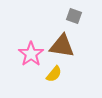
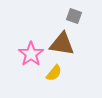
brown triangle: moved 2 px up
yellow semicircle: moved 1 px up
